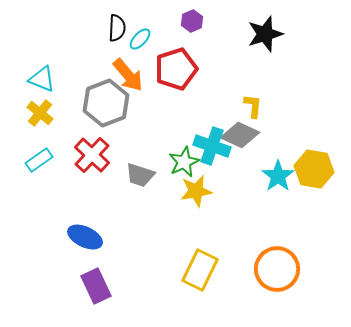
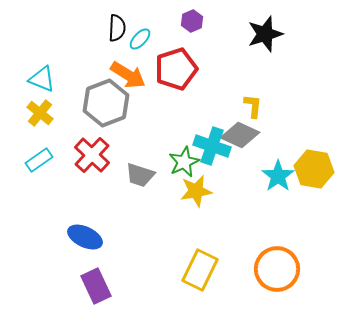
orange arrow: rotated 18 degrees counterclockwise
